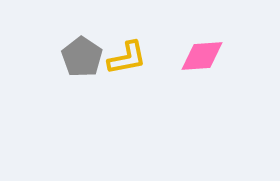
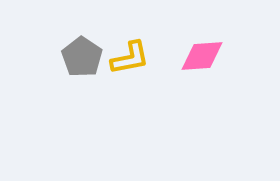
yellow L-shape: moved 3 px right
